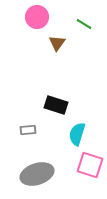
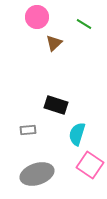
brown triangle: moved 3 px left; rotated 12 degrees clockwise
pink square: rotated 16 degrees clockwise
